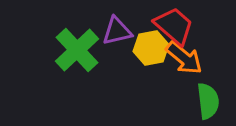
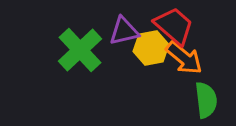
purple triangle: moved 7 px right
green cross: moved 3 px right
green semicircle: moved 2 px left, 1 px up
